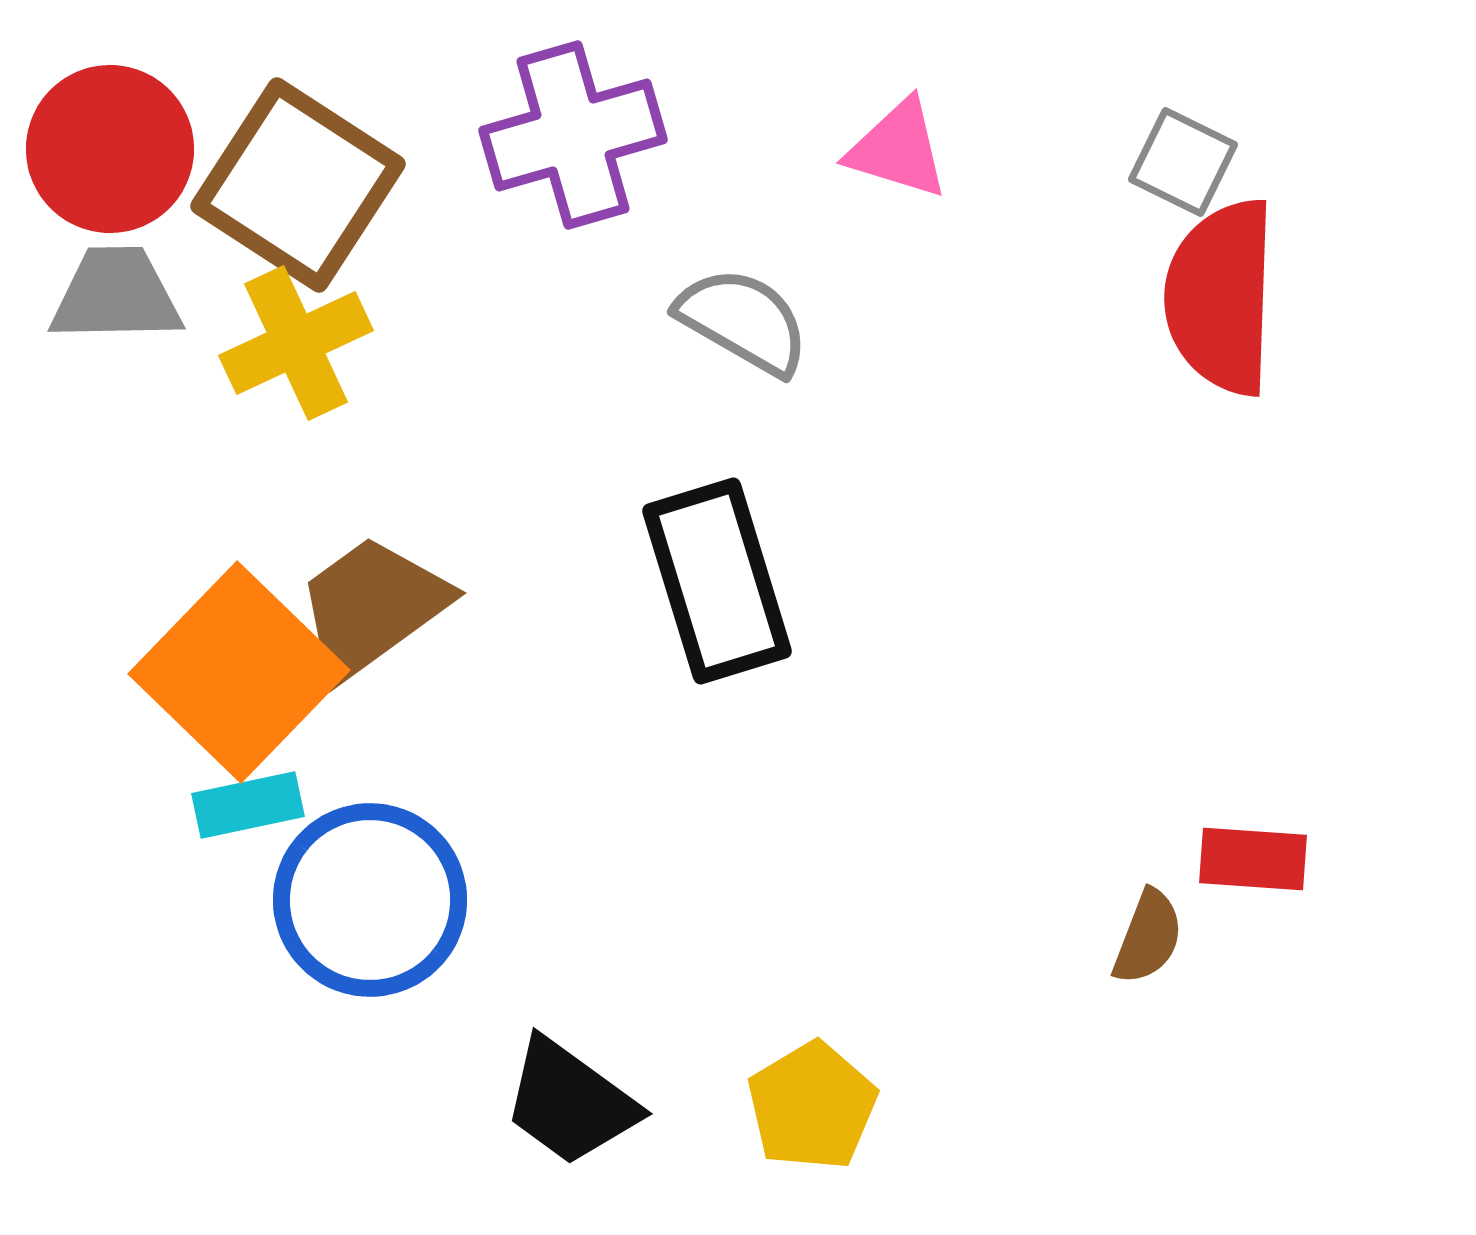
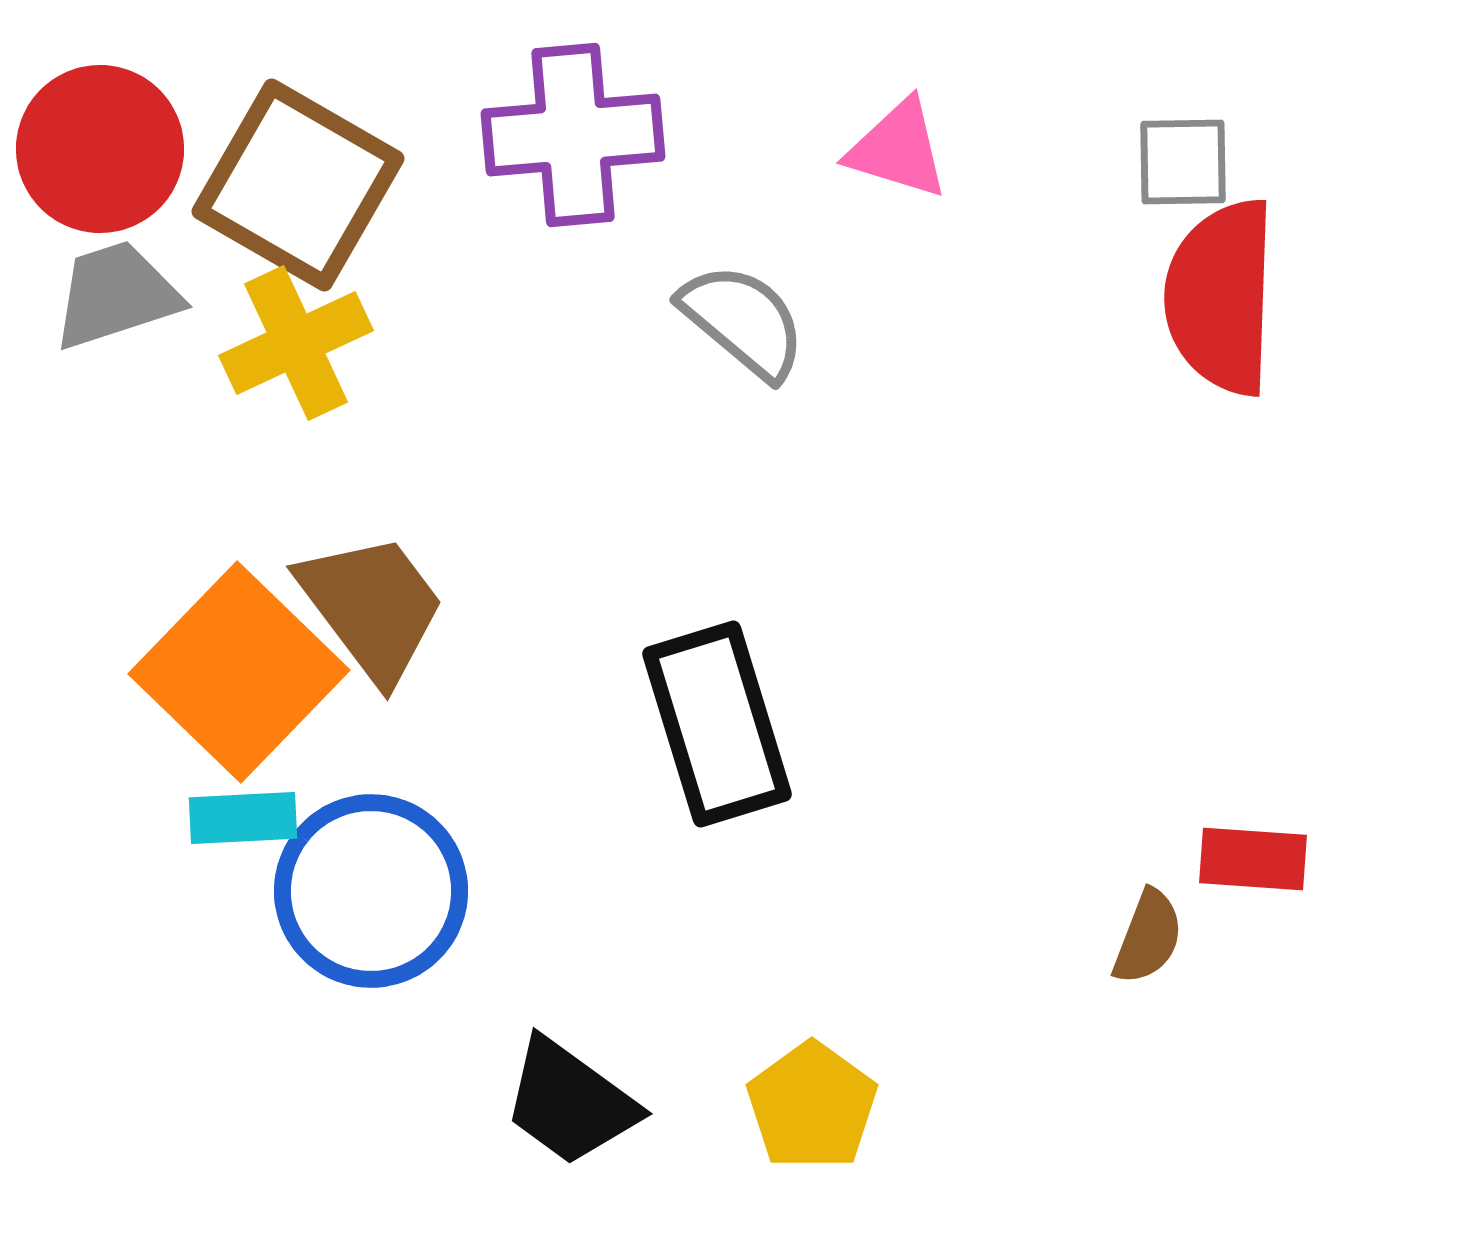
purple cross: rotated 11 degrees clockwise
red circle: moved 10 px left
gray square: rotated 27 degrees counterclockwise
brown square: rotated 3 degrees counterclockwise
gray trapezoid: rotated 17 degrees counterclockwise
gray semicircle: rotated 10 degrees clockwise
black rectangle: moved 143 px down
brown trapezoid: rotated 89 degrees clockwise
cyan rectangle: moved 5 px left, 13 px down; rotated 9 degrees clockwise
blue circle: moved 1 px right, 9 px up
yellow pentagon: rotated 5 degrees counterclockwise
